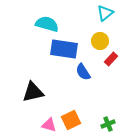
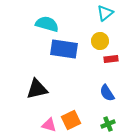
red rectangle: rotated 40 degrees clockwise
blue semicircle: moved 24 px right, 21 px down
black triangle: moved 4 px right, 3 px up
